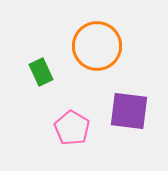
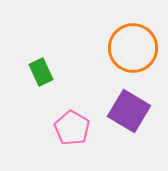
orange circle: moved 36 px right, 2 px down
purple square: rotated 24 degrees clockwise
